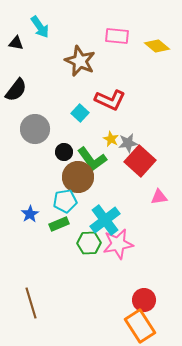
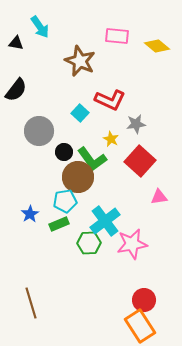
gray circle: moved 4 px right, 2 px down
gray star: moved 8 px right, 19 px up
cyan cross: moved 1 px down
pink star: moved 14 px right
